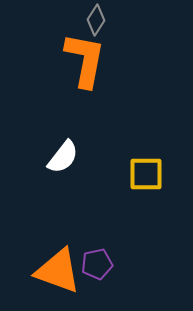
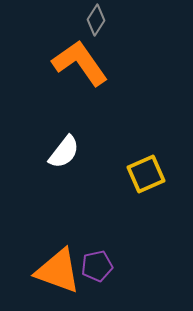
orange L-shape: moved 5 px left, 3 px down; rotated 46 degrees counterclockwise
white semicircle: moved 1 px right, 5 px up
yellow square: rotated 24 degrees counterclockwise
purple pentagon: moved 2 px down
